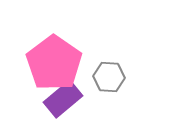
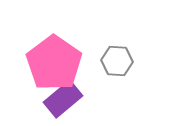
gray hexagon: moved 8 px right, 16 px up
